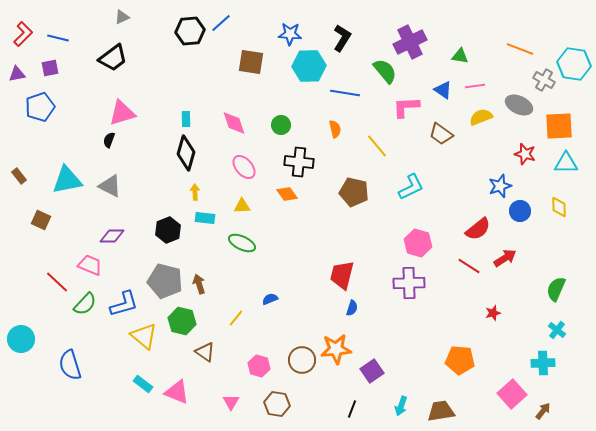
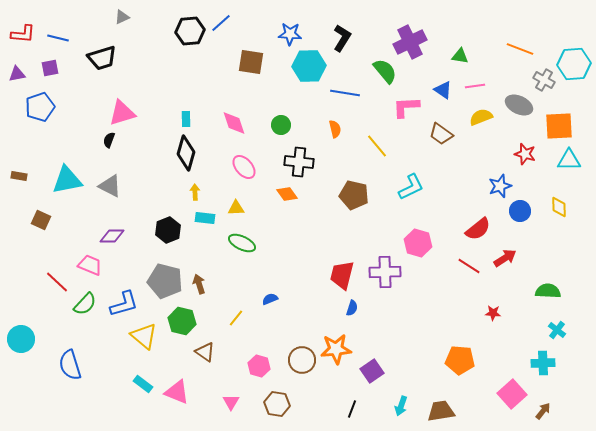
red L-shape at (23, 34): rotated 50 degrees clockwise
black trapezoid at (113, 58): moved 11 px left; rotated 20 degrees clockwise
cyan hexagon at (574, 64): rotated 12 degrees counterclockwise
cyan triangle at (566, 163): moved 3 px right, 3 px up
brown rectangle at (19, 176): rotated 42 degrees counterclockwise
brown pentagon at (354, 192): moved 3 px down
yellow triangle at (242, 206): moved 6 px left, 2 px down
purple cross at (409, 283): moved 24 px left, 11 px up
green semicircle at (556, 289): moved 8 px left, 2 px down; rotated 70 degrees clockwise
red star at (493, 313): rotated 21 degrees clockwise
